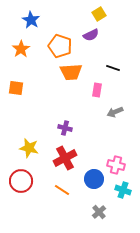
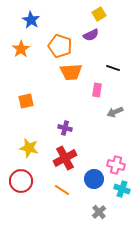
orange square: moved 10 px right, 13 px down; rotated 21 degrees counterclockwise
cyan cross: moved 1 px left, 1 px up
